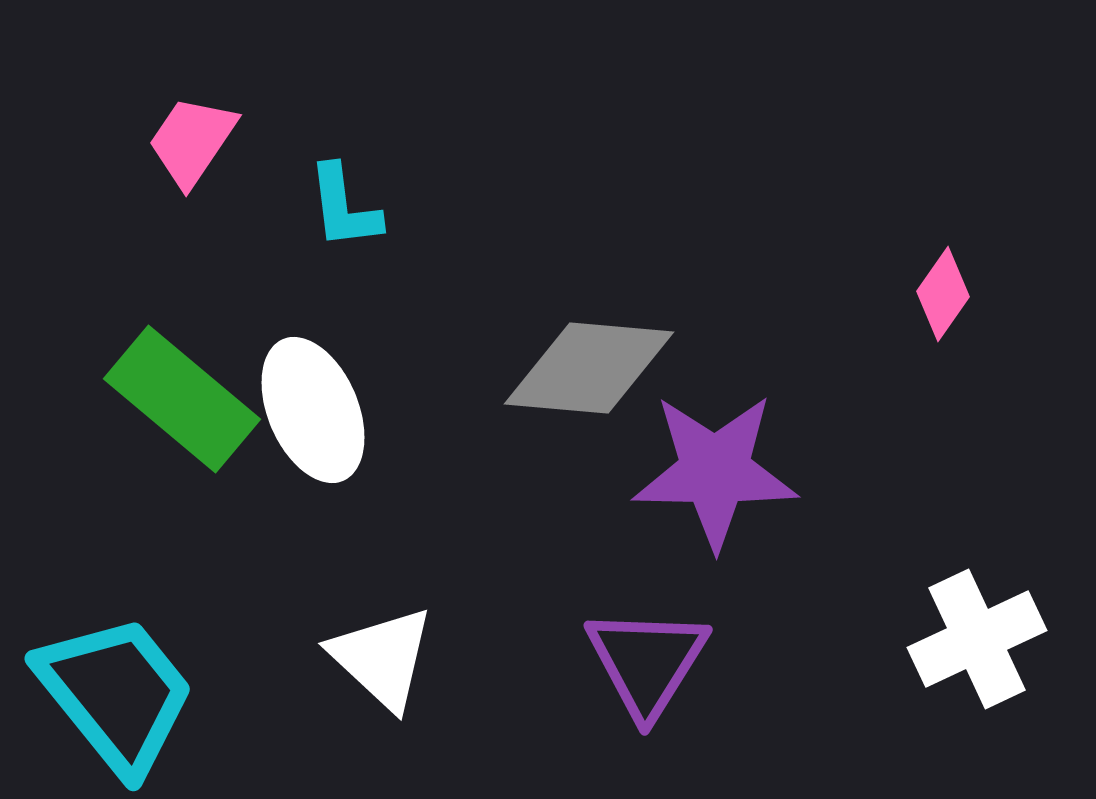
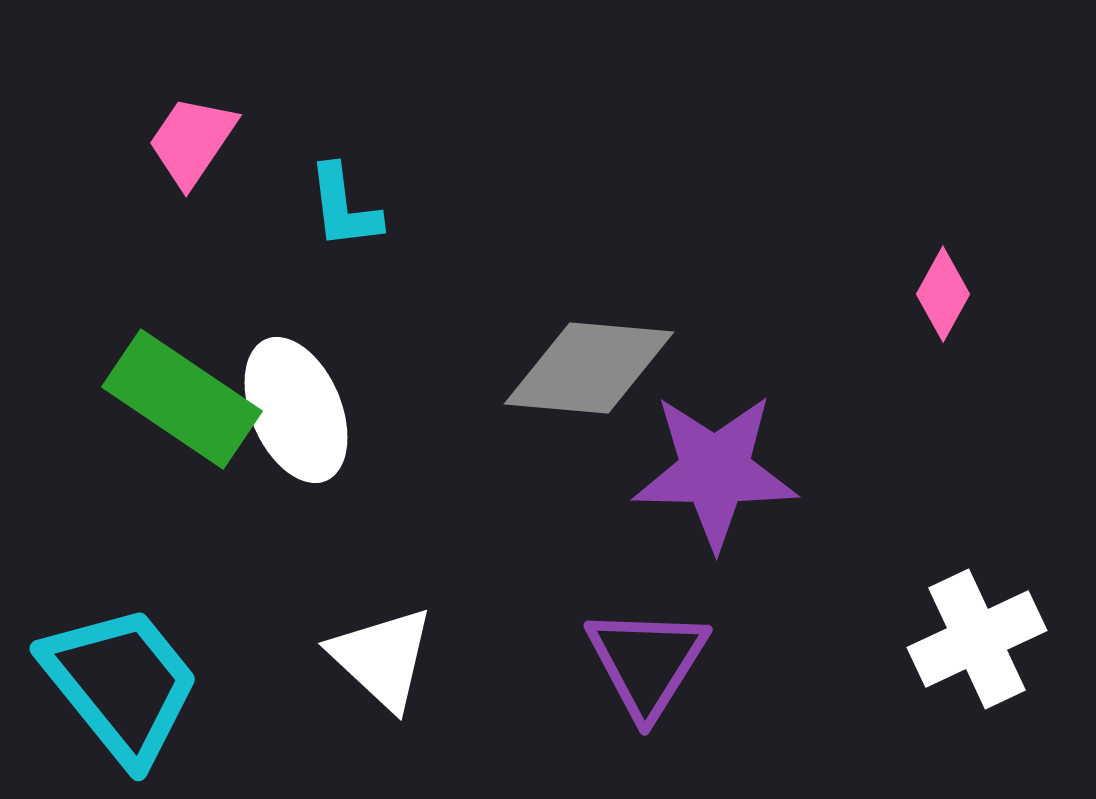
pink diamond: rotated 6 degrees counterclockwise
green rectangle: rotated 6 degrees counterclockwise
white ellipse: moved 17 px left
cyan trapezoid: moved 5 px right, 10 px up
